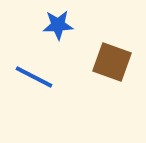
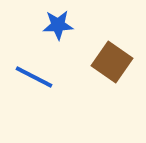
brown square: rotated 15 degrees clockwise
